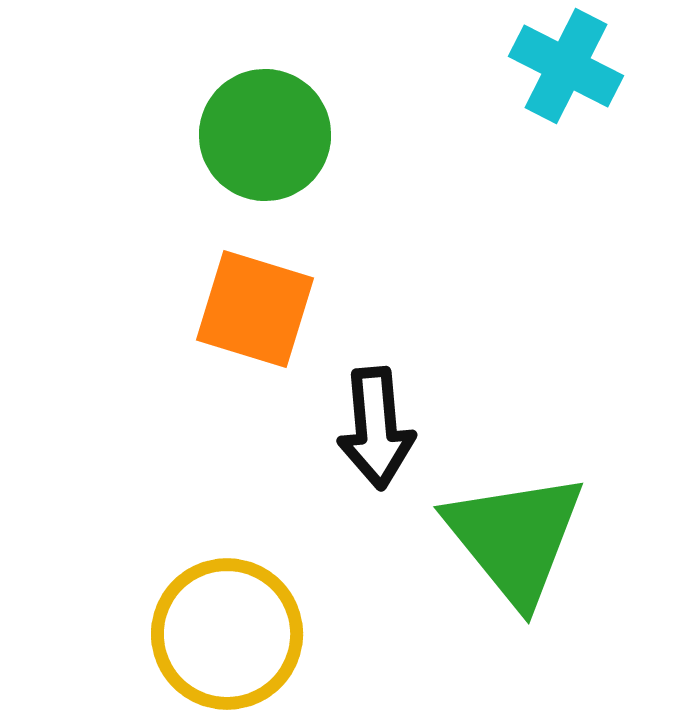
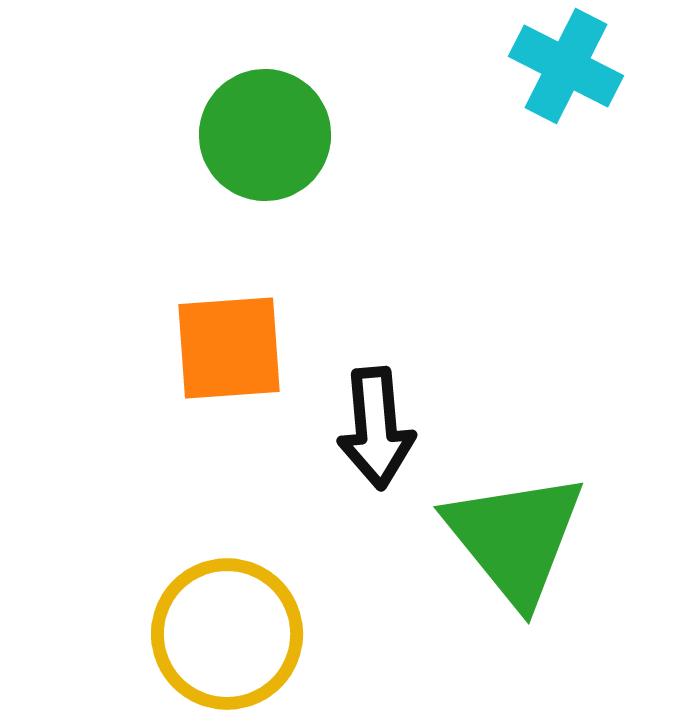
orange square: moved 26 px left, 39 px down; rotated 21 degrees counterclockwise
